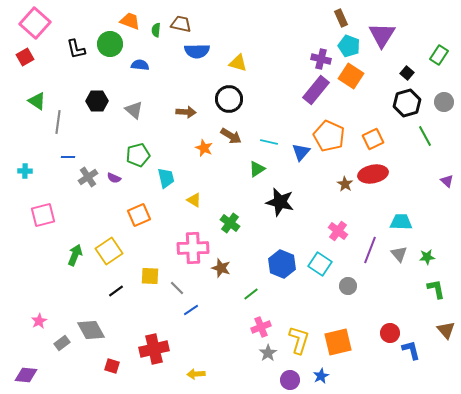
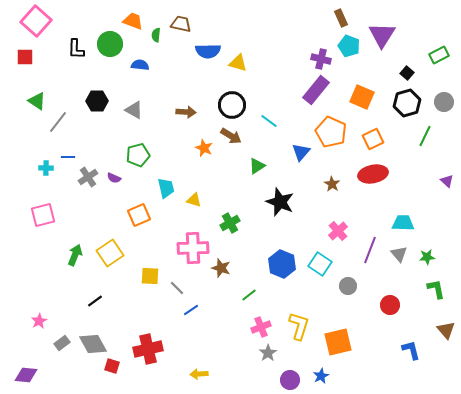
orange trapezoid at (130, 21): moved 3 px right
pink square at (35, 23): moved 1 px right, 2 px up
green semicircle at (156, 30): moved 5 px down
black L-shape at (76, 49): rotated 15 degrees clockwise
blue semicircle at (197, 51): moved 11 px right
green rectangle at (439, 55): rotated 30 degrees clockwise
red square at (25, 57): rotated 30 degrees clockwise
orange square at (351, 76): moved 11 px right, 21 px down; rotated 10 degrees counterclockwise
black circle at (229, 99): moved 3 px right, 6 px down
gray triangle at (134, 110): rotated 12 degrees counterclockwise
gray line at (58, 122): rotated 30 degrees clockwise
orange pentagon at (329, 136): moved 2 px right, 4 px up
green line at (425, 136): rotated 55 degrees clockwise
cyan line at (269, 142): moved 21 px up; rotated 24 degrees clockwise
green triangle at (257, 169): moved 3 px up
cyan cross at (25, 171): moved 21 px right, 3 px up
cyan trapezoid at (166, 178): moved 10 px down
brown star at (345, 184): moved 13 px left
yellow triangle at (194, 200): rotated 14 degrees counterclockwise
black star at (280, 202): rotated 8 degrees clockwise
cyan trapezoid at (401, 222): moved 2 px right, 1 px down
green cross at (230, 223): rotated 24 degrees clockwise
pink cross at (338, 231): rotated 12 degrees clockwise
yellow square at (109, 251): moved 1 px right, 2 px down
black line at (116, 291): moved 21 px left, 10 px down
green line at (251, 294): moved 2 px left, 1 px down
gray diamond at (91, 330): moved 2 px right, 14 px down
red circle at (390, 333): moved 28 px up
yellow L-shape at (299, 340): moved 14 px up
red cross at (154, 349): moved 6 px left
yellow arrow at (196, 374): moved 3 px right
